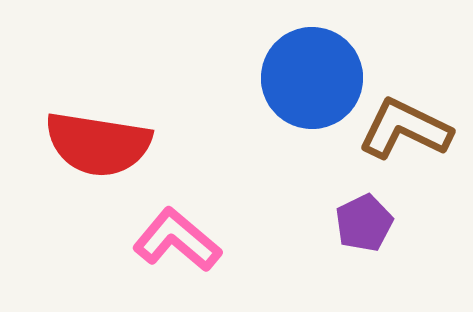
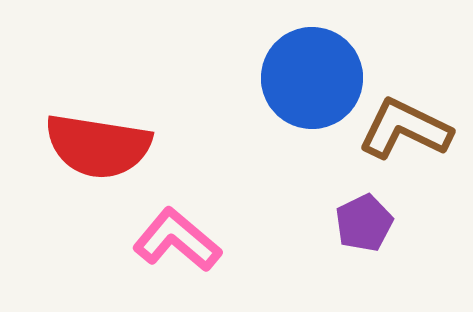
red semicircle: moved 2 px down
